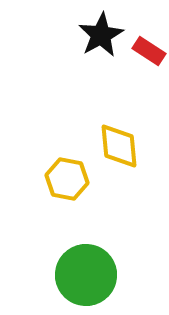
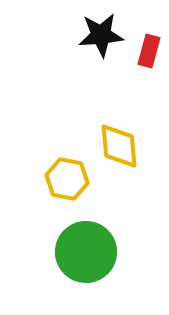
black star: rotated 24 degrees clockwise
red rectangle: rotated 72 degrees clockwise
green circle: moved 23 px up
